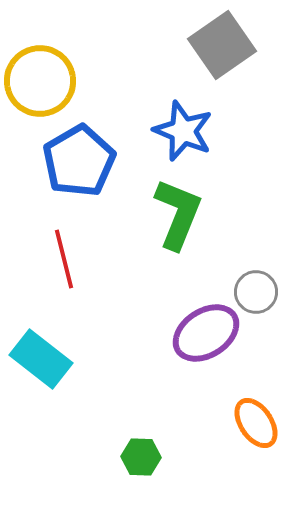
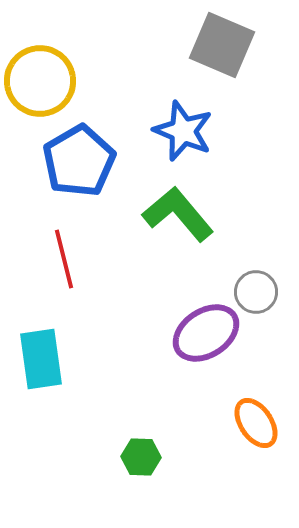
gray square: rotated 32 degrees counterclockwise
green L-shape: rotated 62 degrees counterclockwise
cyan rectangle: rotated 44 degrees clockwise
